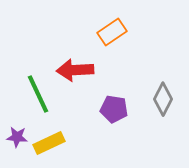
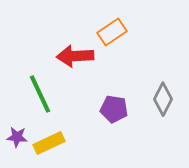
red arrow: moved 14 px up
green line: moved 2 px right
